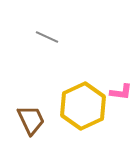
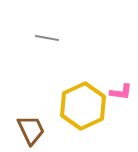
gray line: moved 1 px down; rotated 15 degrees counterclockwise
brown trapezoid: moved 10 px down
